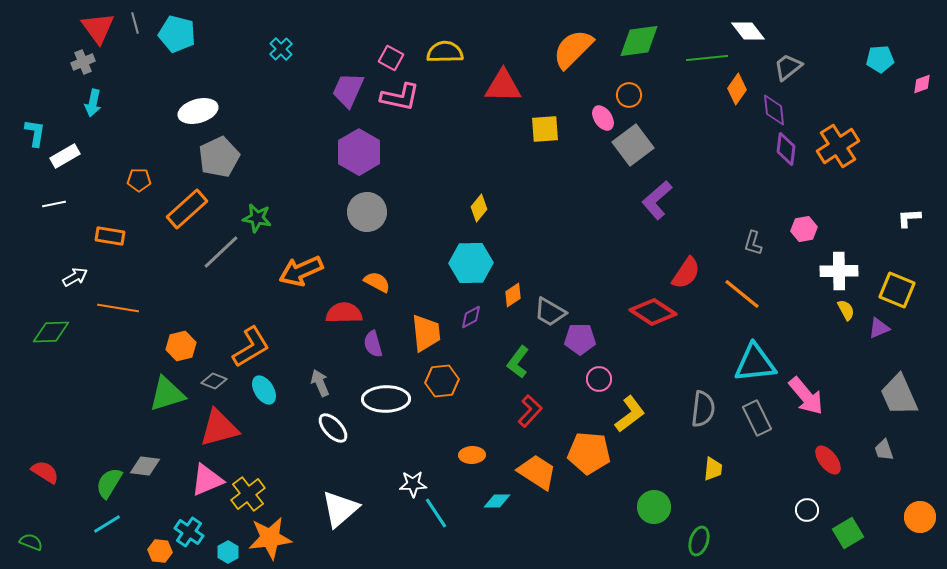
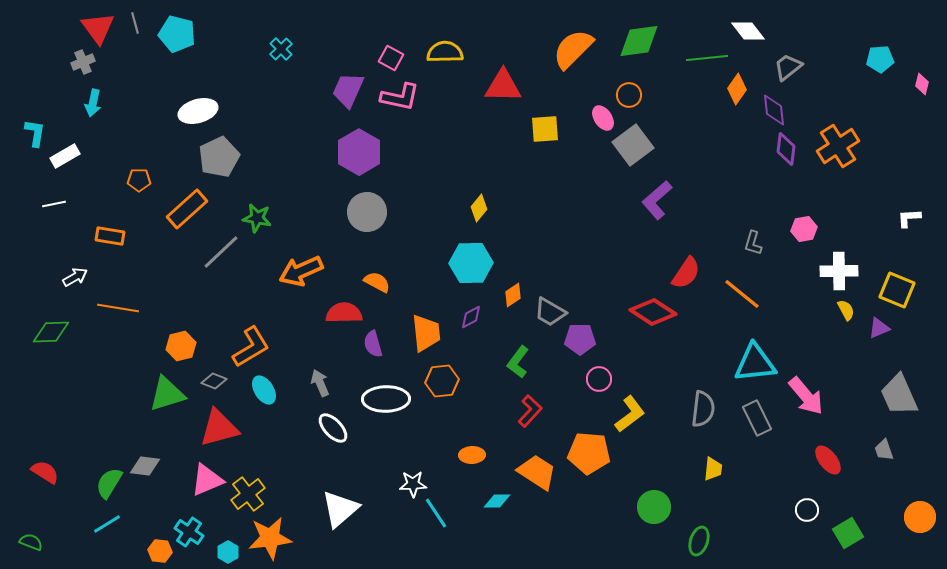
pink diamond at (922, 84): rotated 55 degrees counterclockwise
